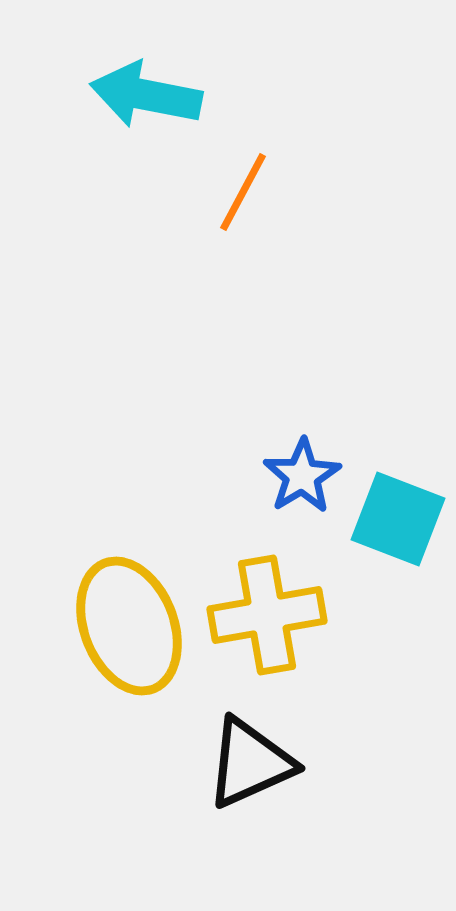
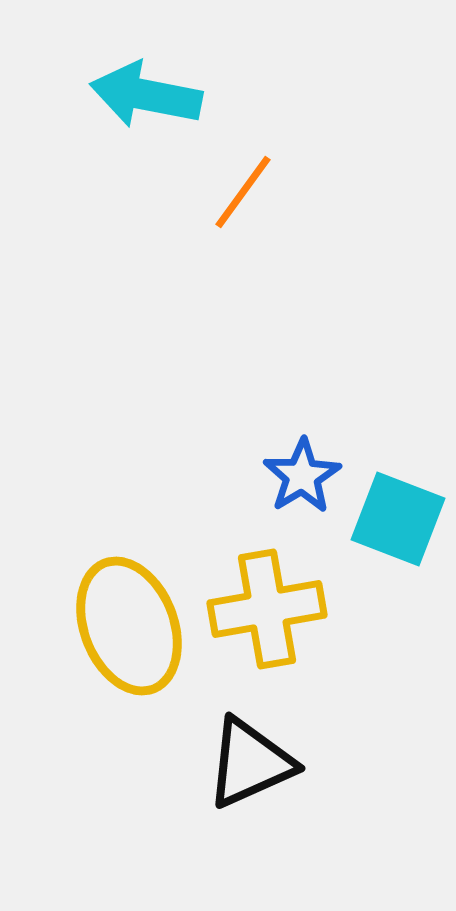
orange line: rotated 8 degrees clockwise
yellow cross: moved 6 px up
